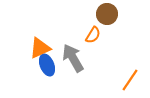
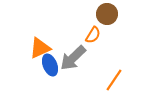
gray arrow: rotated 104 degrees counterclockwise
blue ellipse: moved 3 px right
orange line: moved 16 px left
